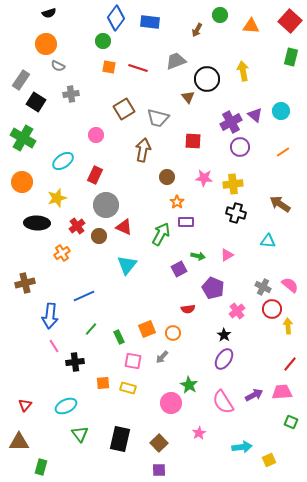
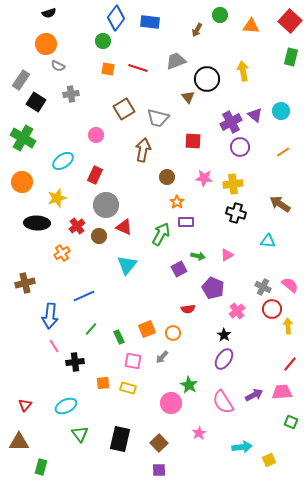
orange square at (109, 67): moved 1 px left, 2 px down
